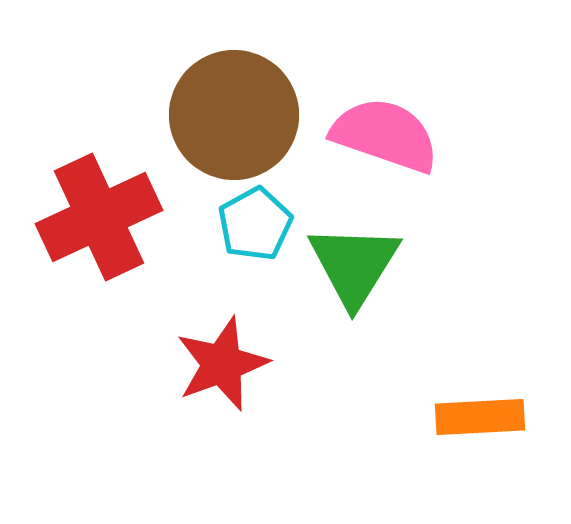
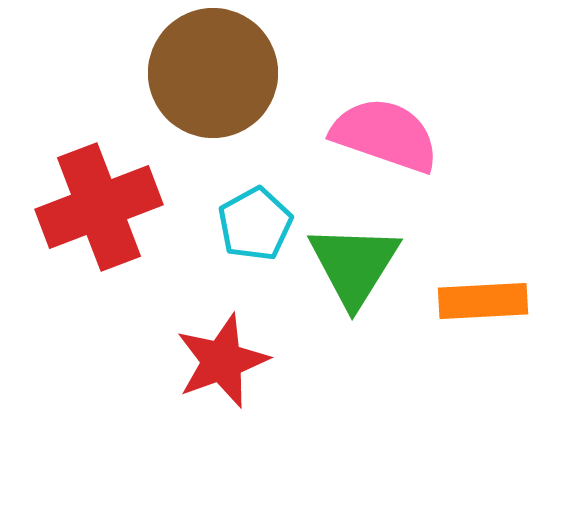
brown circle: moved 21 px left, 42 px up
red cross: moved 10 px up; rotated 4 degrees clockwise
red star: moved 3 px up
orange rectangle: moved 3 px right, 116 px up
